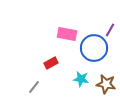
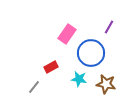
purple line: moved 1 px left, 3 px up
pink rectangle: rotated 66 degrees counterclockwise
blue circle: moved 3 px left, 5 px down
red rectangle: moved 4 px down
cyan star: moved 2 px left
